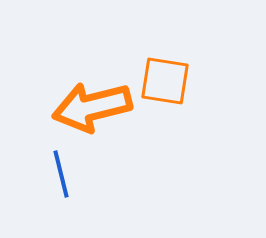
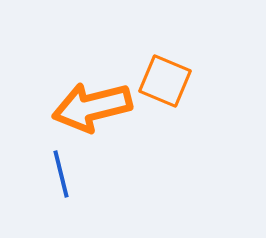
orange square: rotated 14 degrees clockwise
